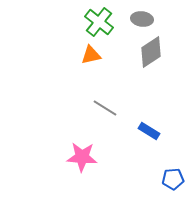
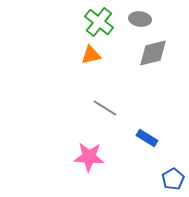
gray ellipse: moved 2 px left
gray diamond: moved 2 px right, 1 px down; rotated 20 degrees clockwise
blue rectangle: moved 2 px left, 7 px down
pink star: moved 7 px right
blue pentagon: rotated 25 degrees counterclockwise
